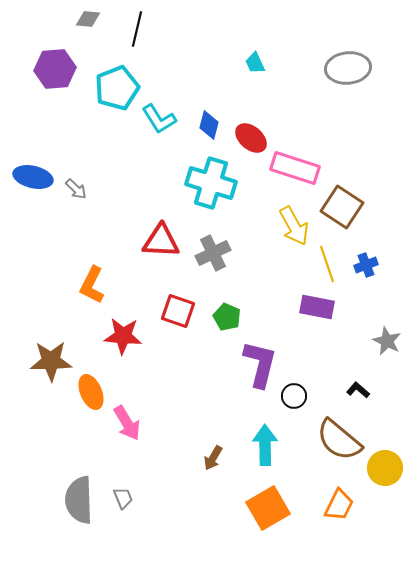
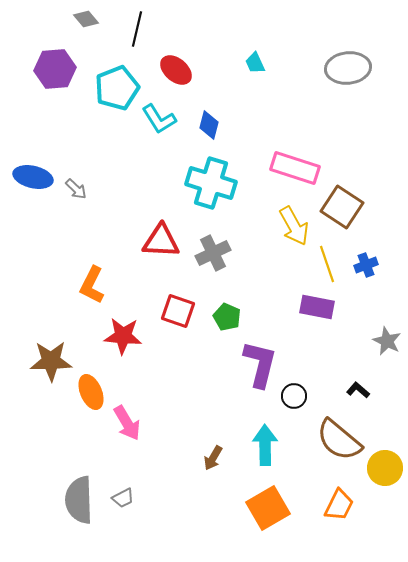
gray diamond: moved 2 px left; rotated 45 degrees clockwise
red ellipse: moved 75 px left, 68 px up
gray trapezoid: rotated 85 degrees clockwise
